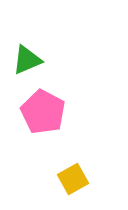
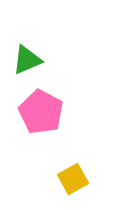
pink pentagon: moved 2 px left
